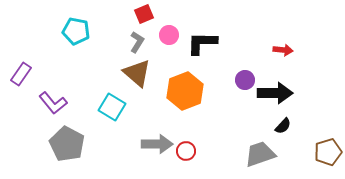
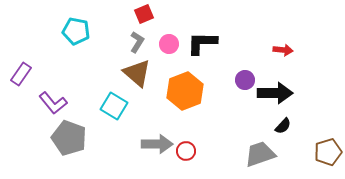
pink circle: moved 9 px down
cyan square: moved 2 px right, 1 px up
gray pentagon: moved 2 px right, 6 px up; rotated 8 degrees counterclockwise
